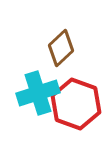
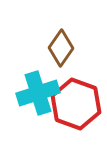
brown diamond: rotated 12 degrees counterclockwise
